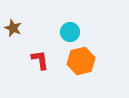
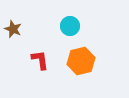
brown star: moved 1 px down
cyan circle: moved 6 px up
